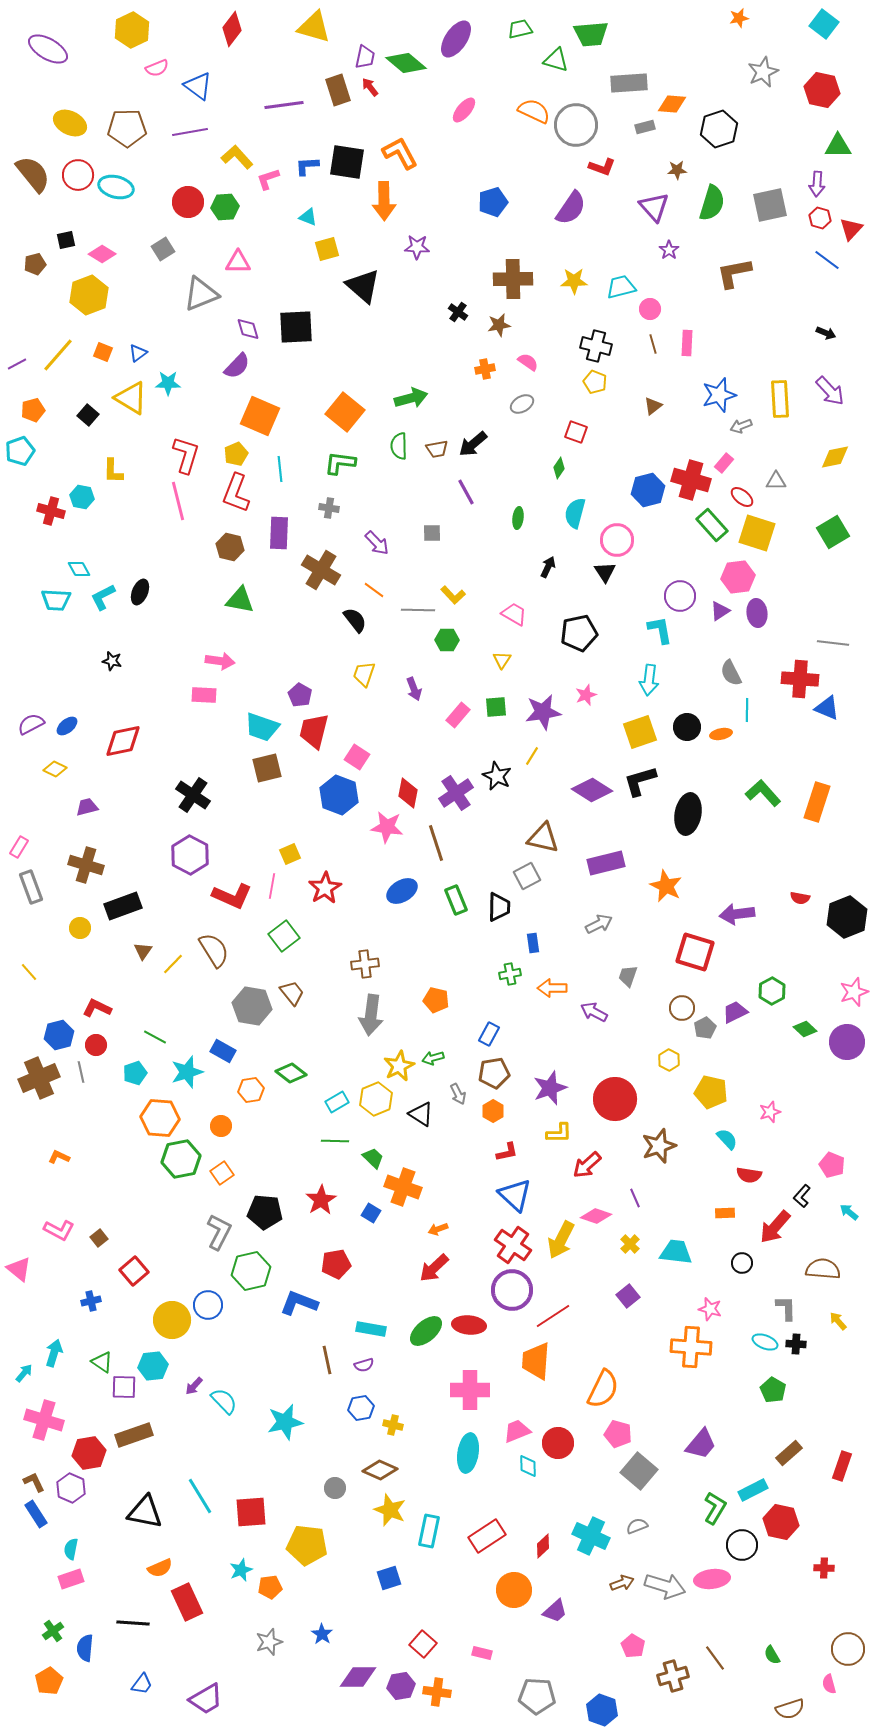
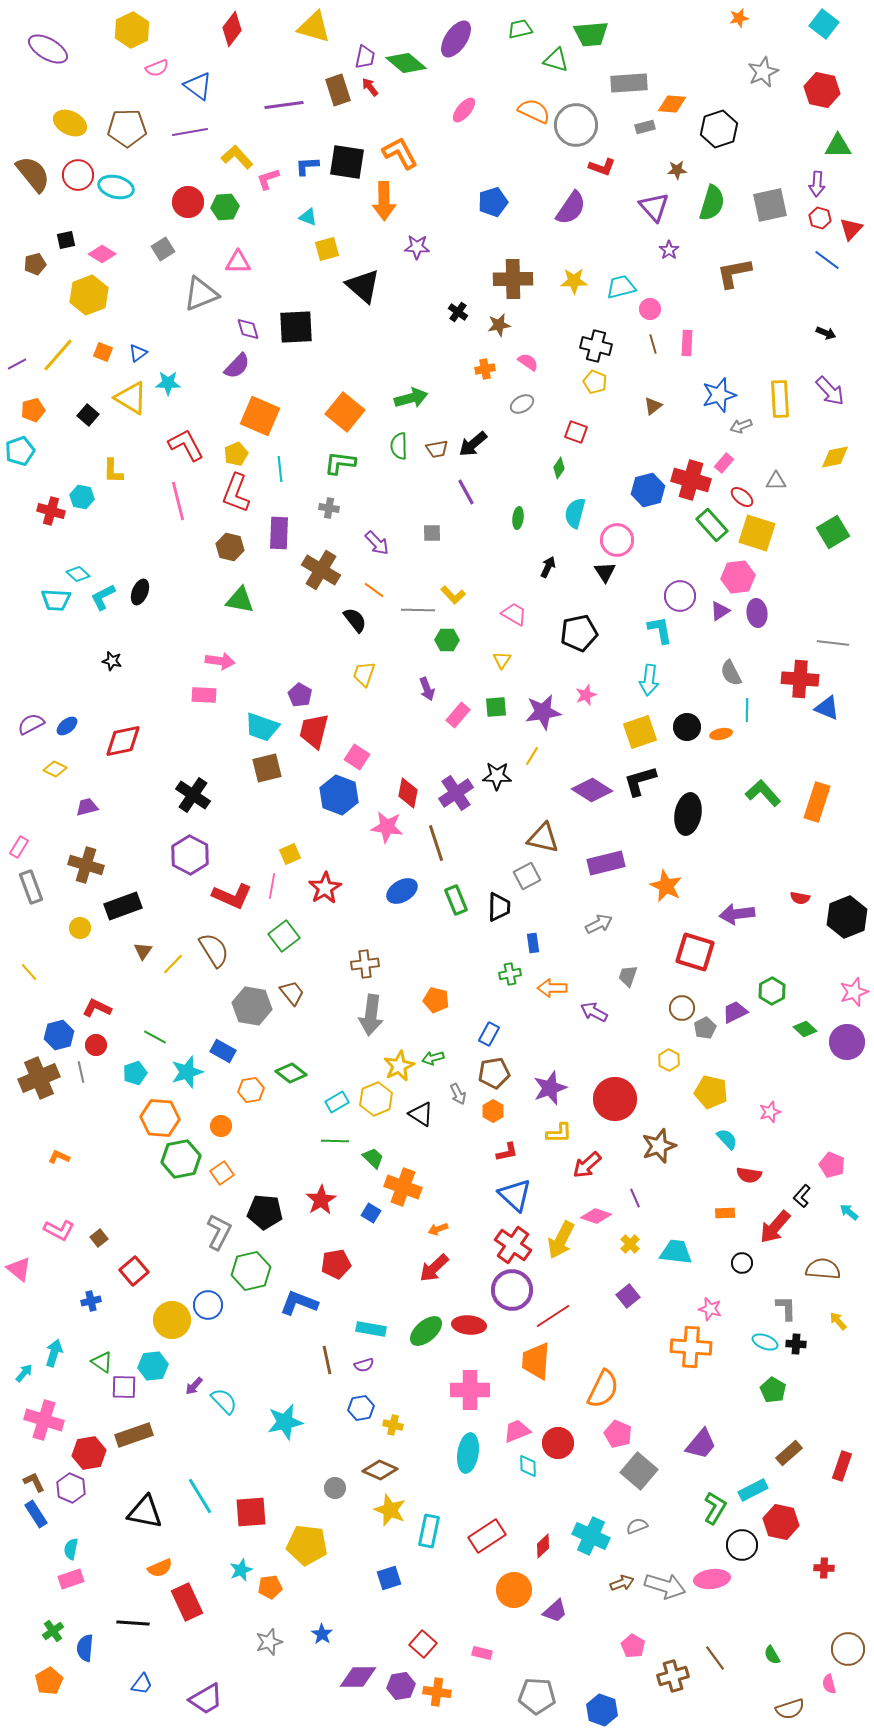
red L-shape at (186, 455): moved 10 px up; rotated 45 degrees counterclockwise
cyan diamond at (79, 569): moved 1 px left, 5 px down; rotated 20 degrees counterclockwise
purple arrow at (414, 689): moved 13 px right
black star at (497, 776): rotated 24 degrees counterclockwise
pink pentagon at (618, 1434): rotated 8 degrees clockwise
